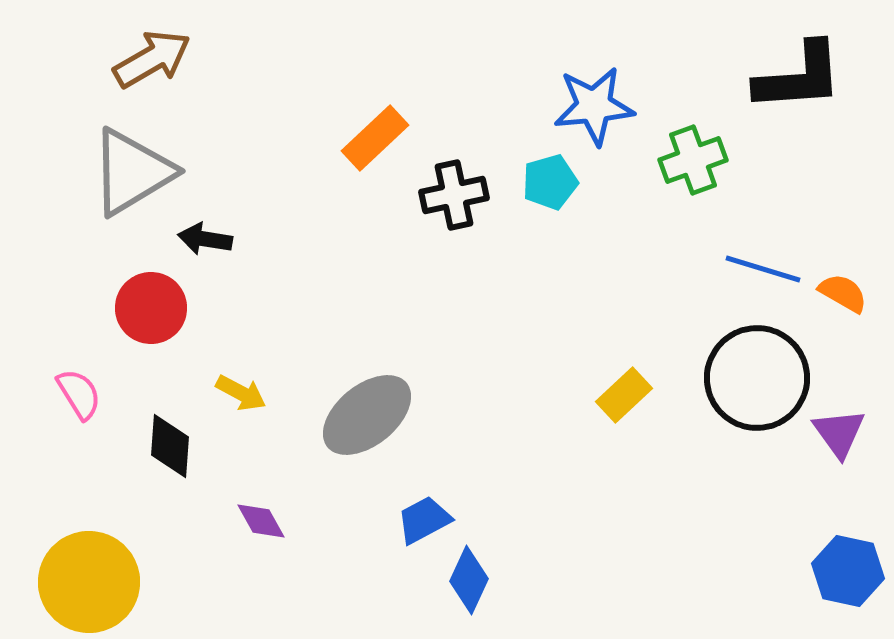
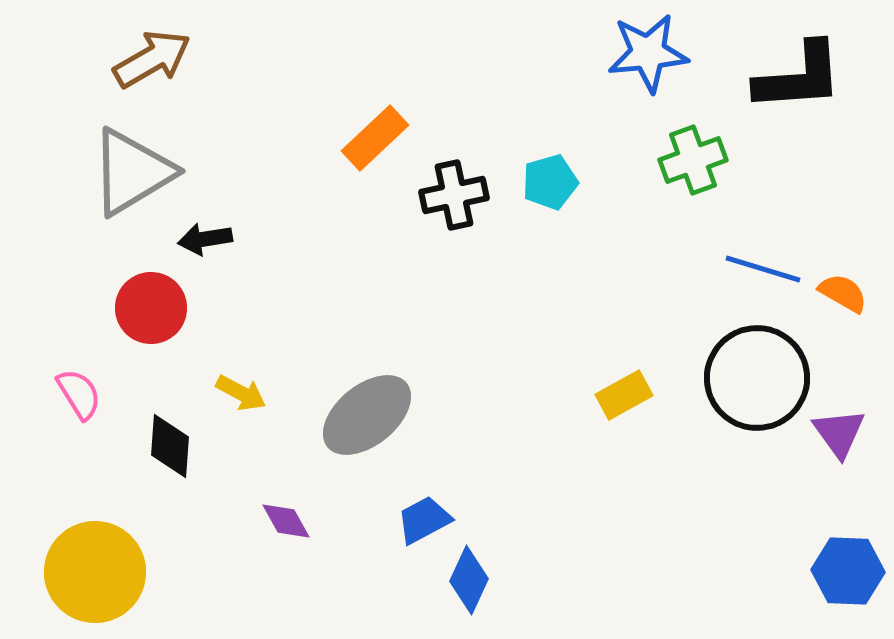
blue star: moved 54 px right, 53 px up
black arrow: rotated 18 degrees counterclockwise
yellow rectangle: rotated 14 degrees clockwise
purple diamond: moved 25 px right
blue hexagon: rotated 10 degrees counterclockwise
yellow circle: moved 6 px right, 10 px up
